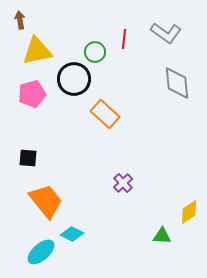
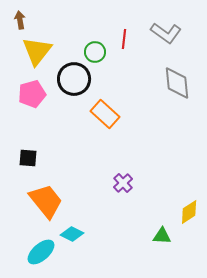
yellow triangle: rotated 40 degrees counterclockwise
